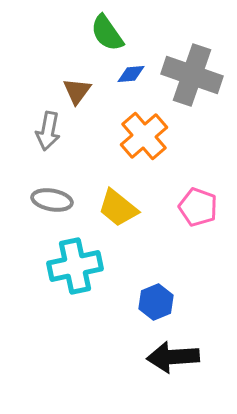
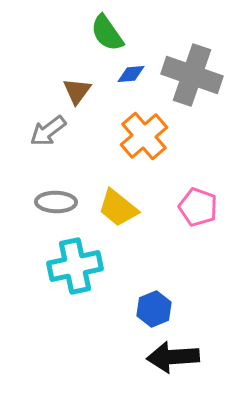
gray arrow: rotated 42 degrees clockwise
gray ellipse: moved 4 px right, 2 px down; rotated 9 degrees counterclockwise
blue hexagon: moved 2 px left, 7 px down
